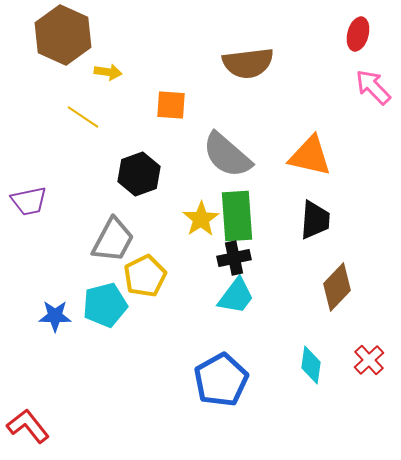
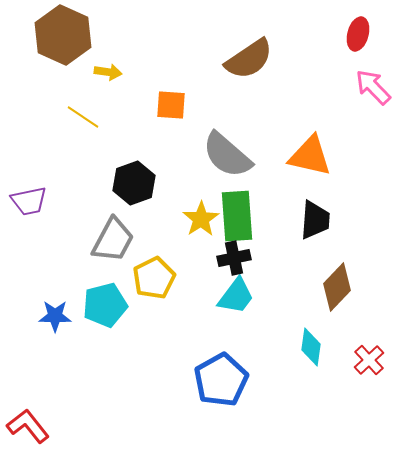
brown semicircle: moved 1 px right, 4 px up; rotated 27 degrees counterclockwise
black hexagon: moved 5 px left, 9 px down
yellow pentagon: moved 9 px right, 2 px down
cyan diamond: moved 18 px up
